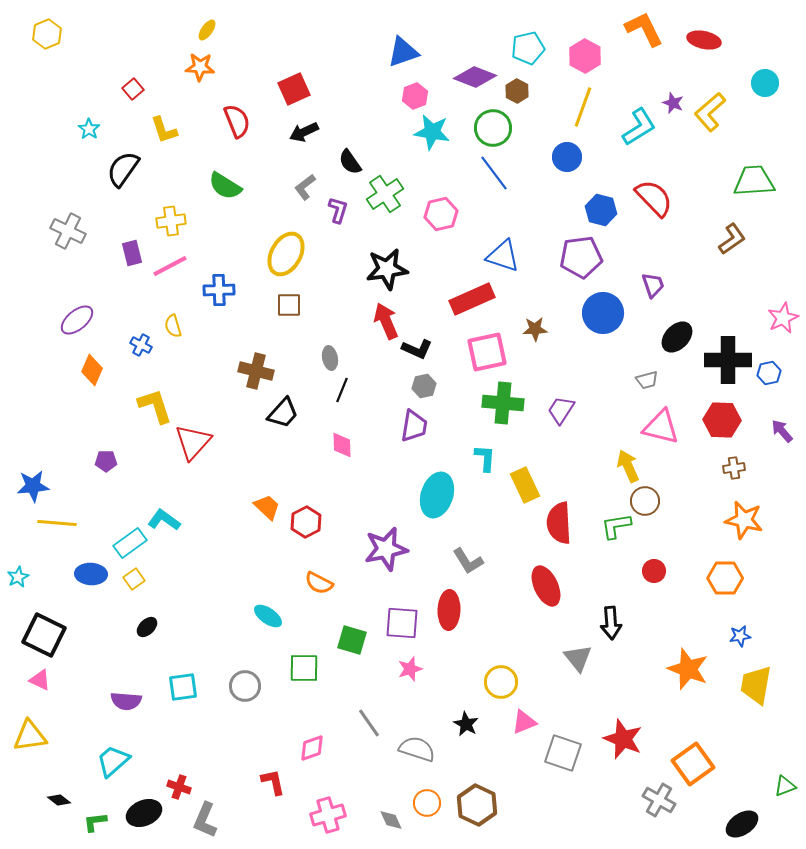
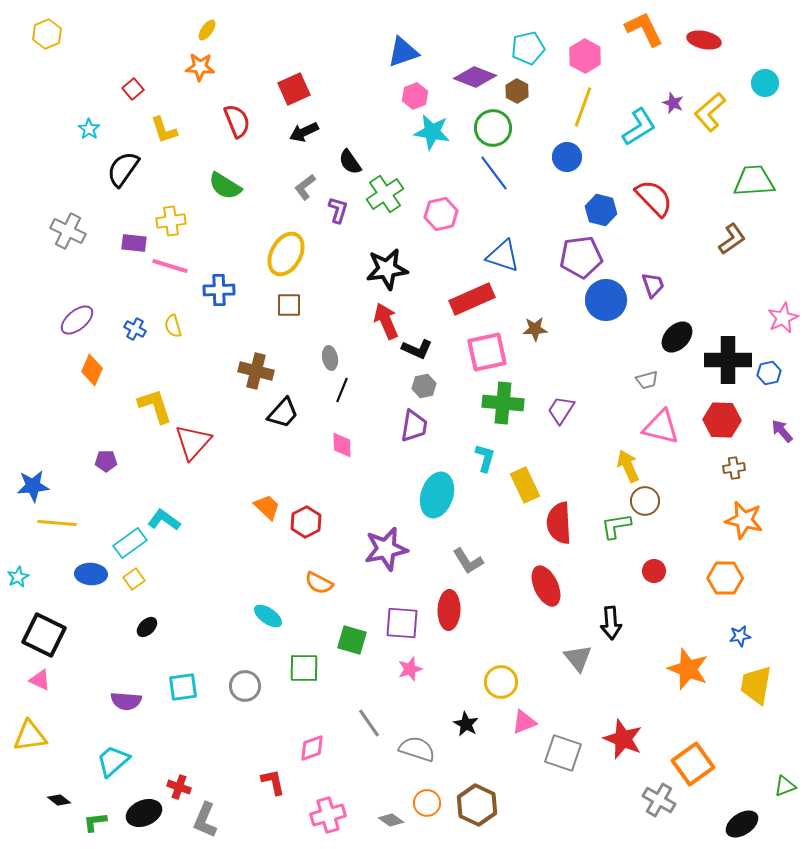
purple rectangle at (132, 253): moved 2 px right, 10 px up; rotated 70 degrees counterclockwise
pink line at (170, 266): rotated 45 degrees clockwise
blue circle at (603, 313): moved 3 px right, 13 px up
blue cross at (141, 345): moved 6 px left, 16 px up
cyan L-shape at (485, 458): rotated 12 degrees clockwise
gray diamond at (391, 820): rotated 30 degrees counterclockwise
